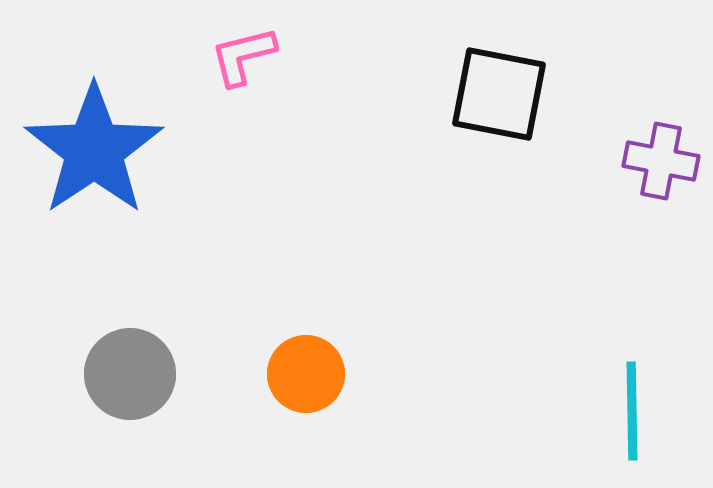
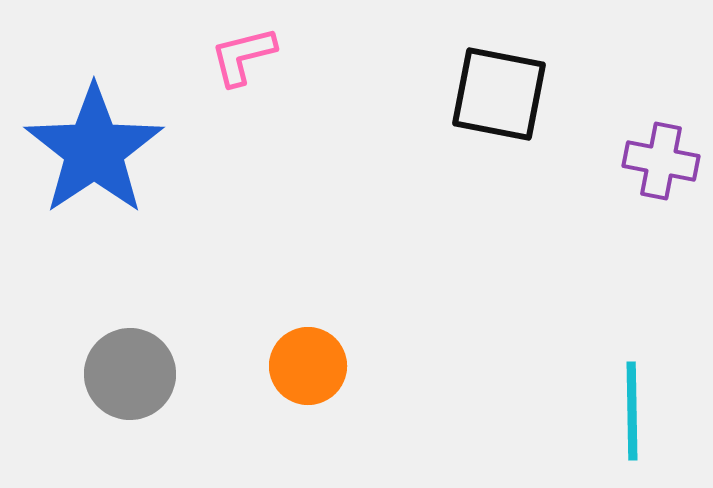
orange circle: moved 2 px right, 8 px up
